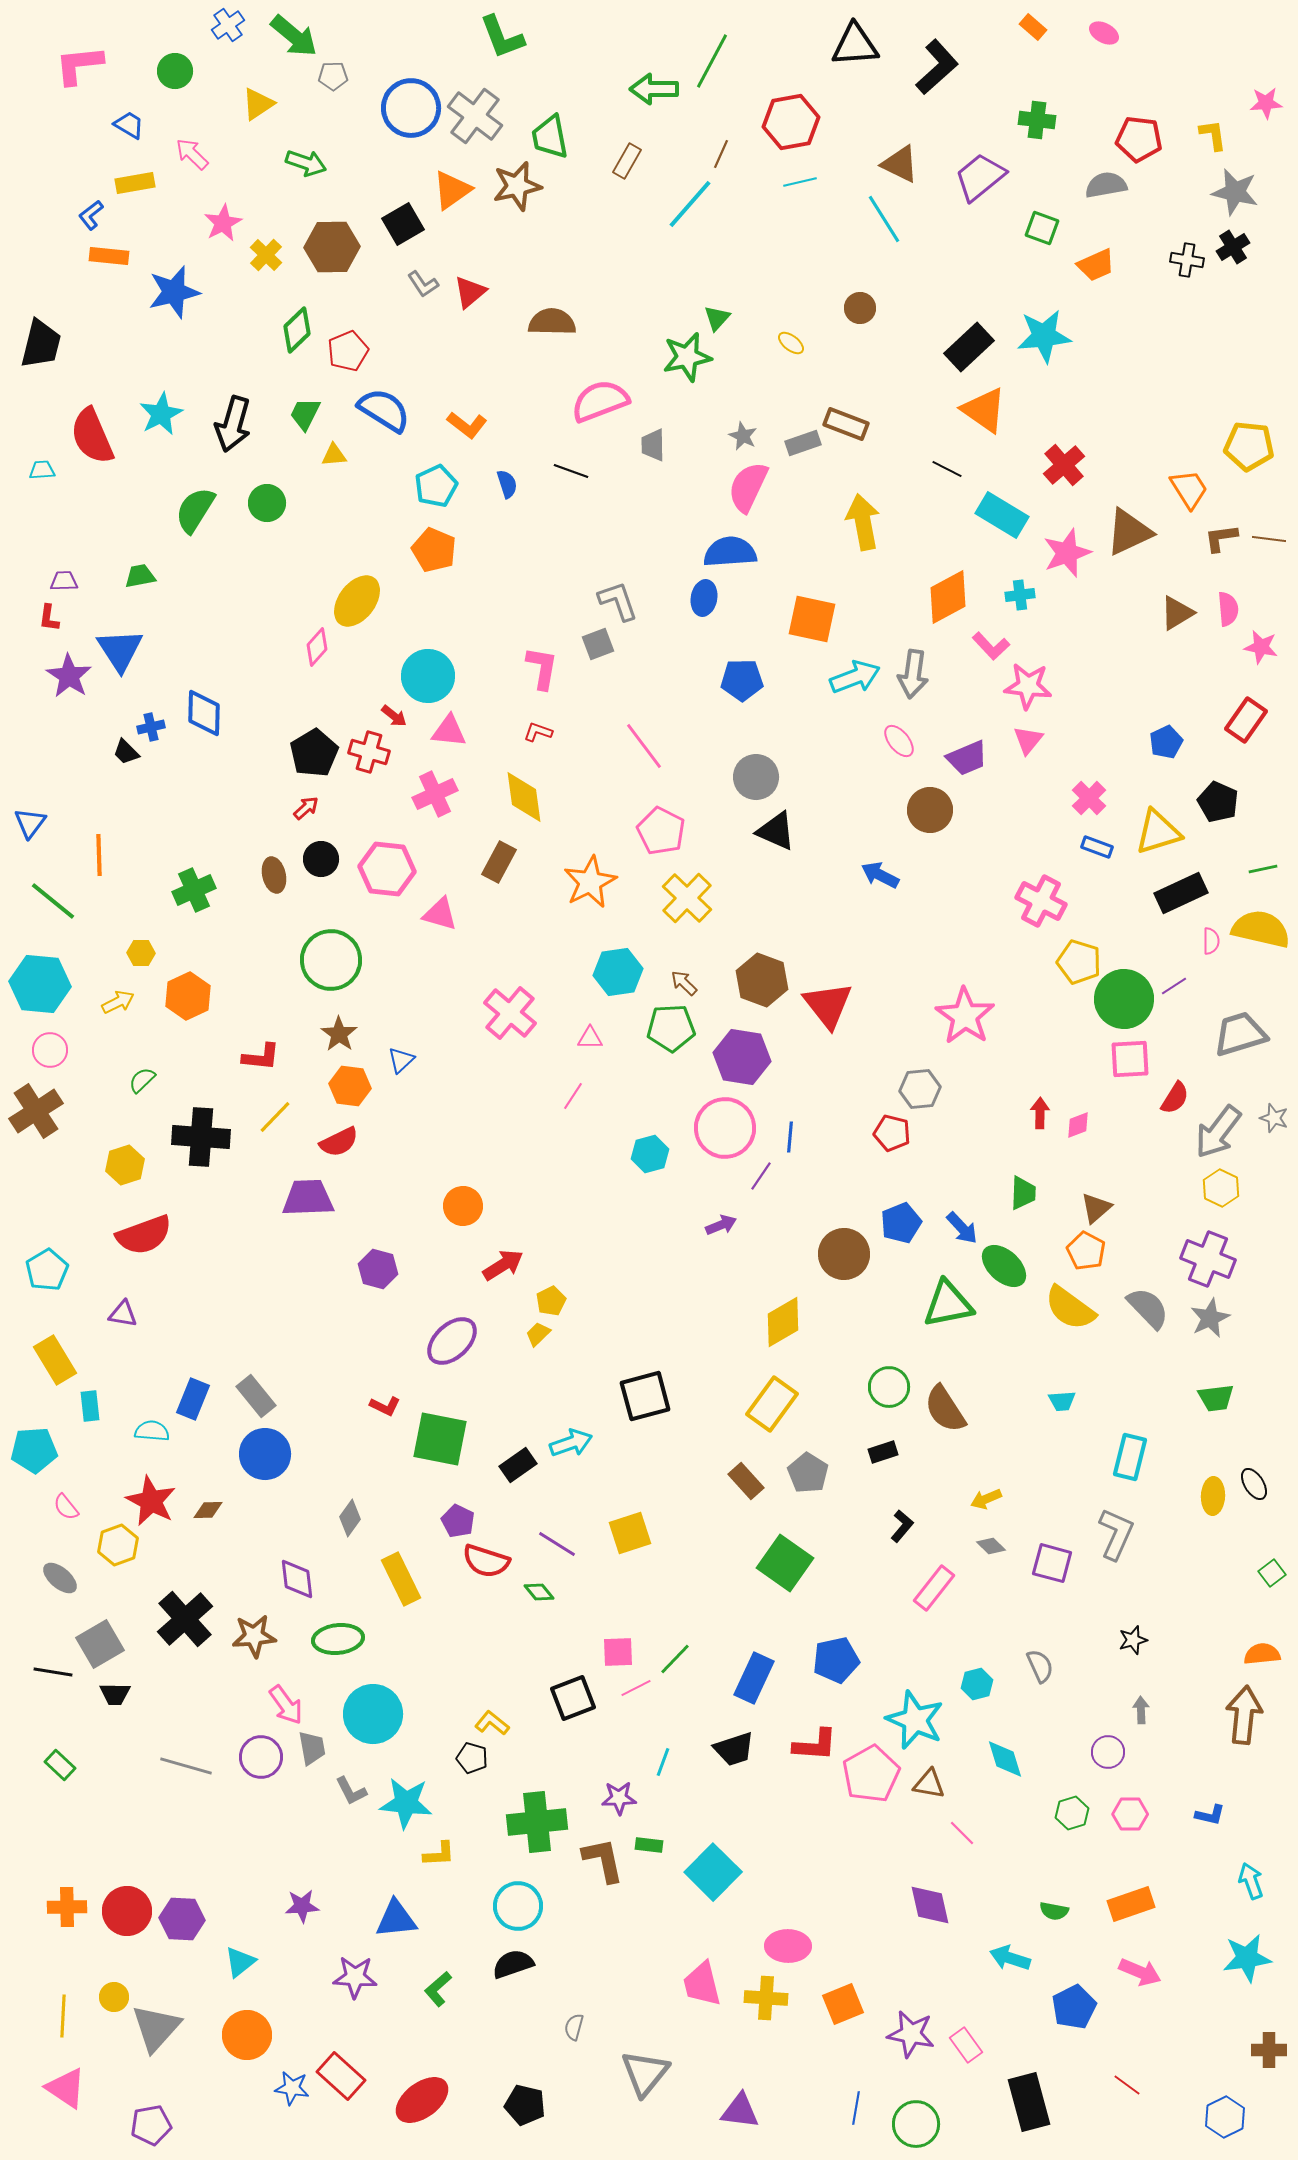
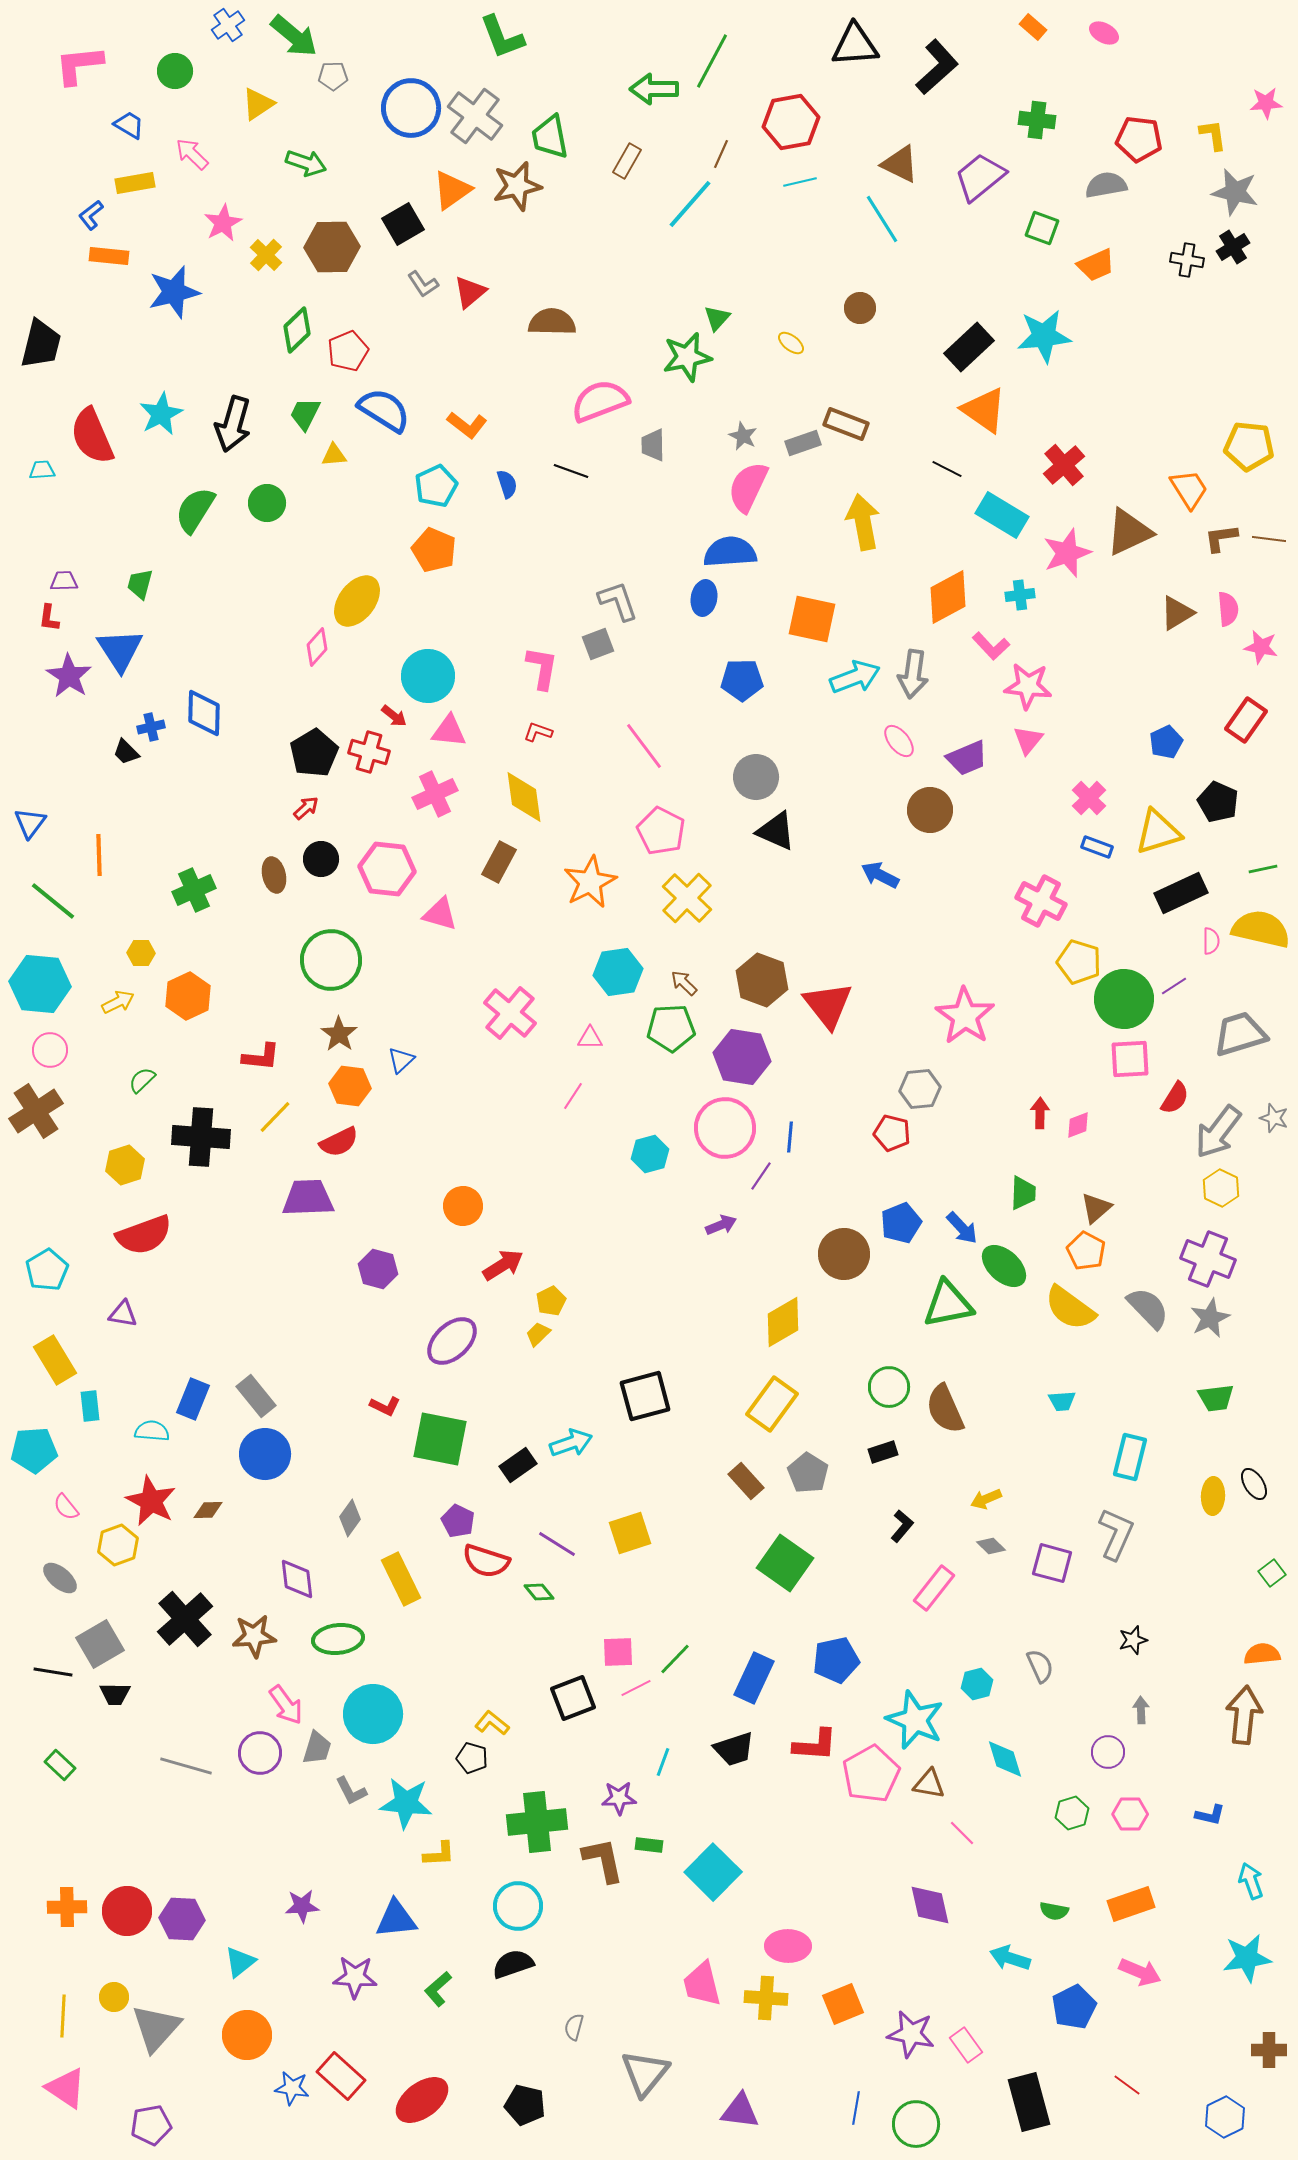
cyan line at (884, 219): moved 2 px left
green trapezoid at (140, 576): moved 8 px down; rotated 64 degrees counterclockwise
brown semicircle at (945, 1409): rotated 9 degrees clockwise
gray trapezoid at (312, 1748): moved 5 px right; rotated 27 degrees clockwise
purple circle at (261, 1757): moved 1 px left, 4 px up
